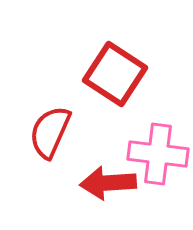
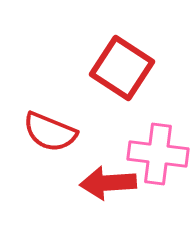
red square: moved 7 px right, 6 px up
red semicircle: rotated 92 degrees counterclockwise
